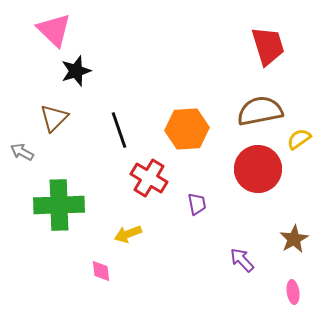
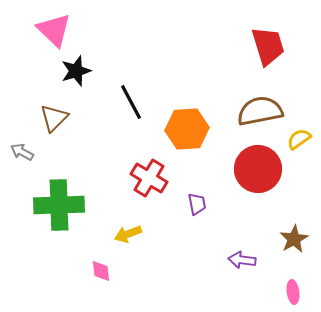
black line: moved 12 px right, 28 px up; rotated 9 degrees counterclockwise
purple arrow: rotated 40 degrees counterclockwise
